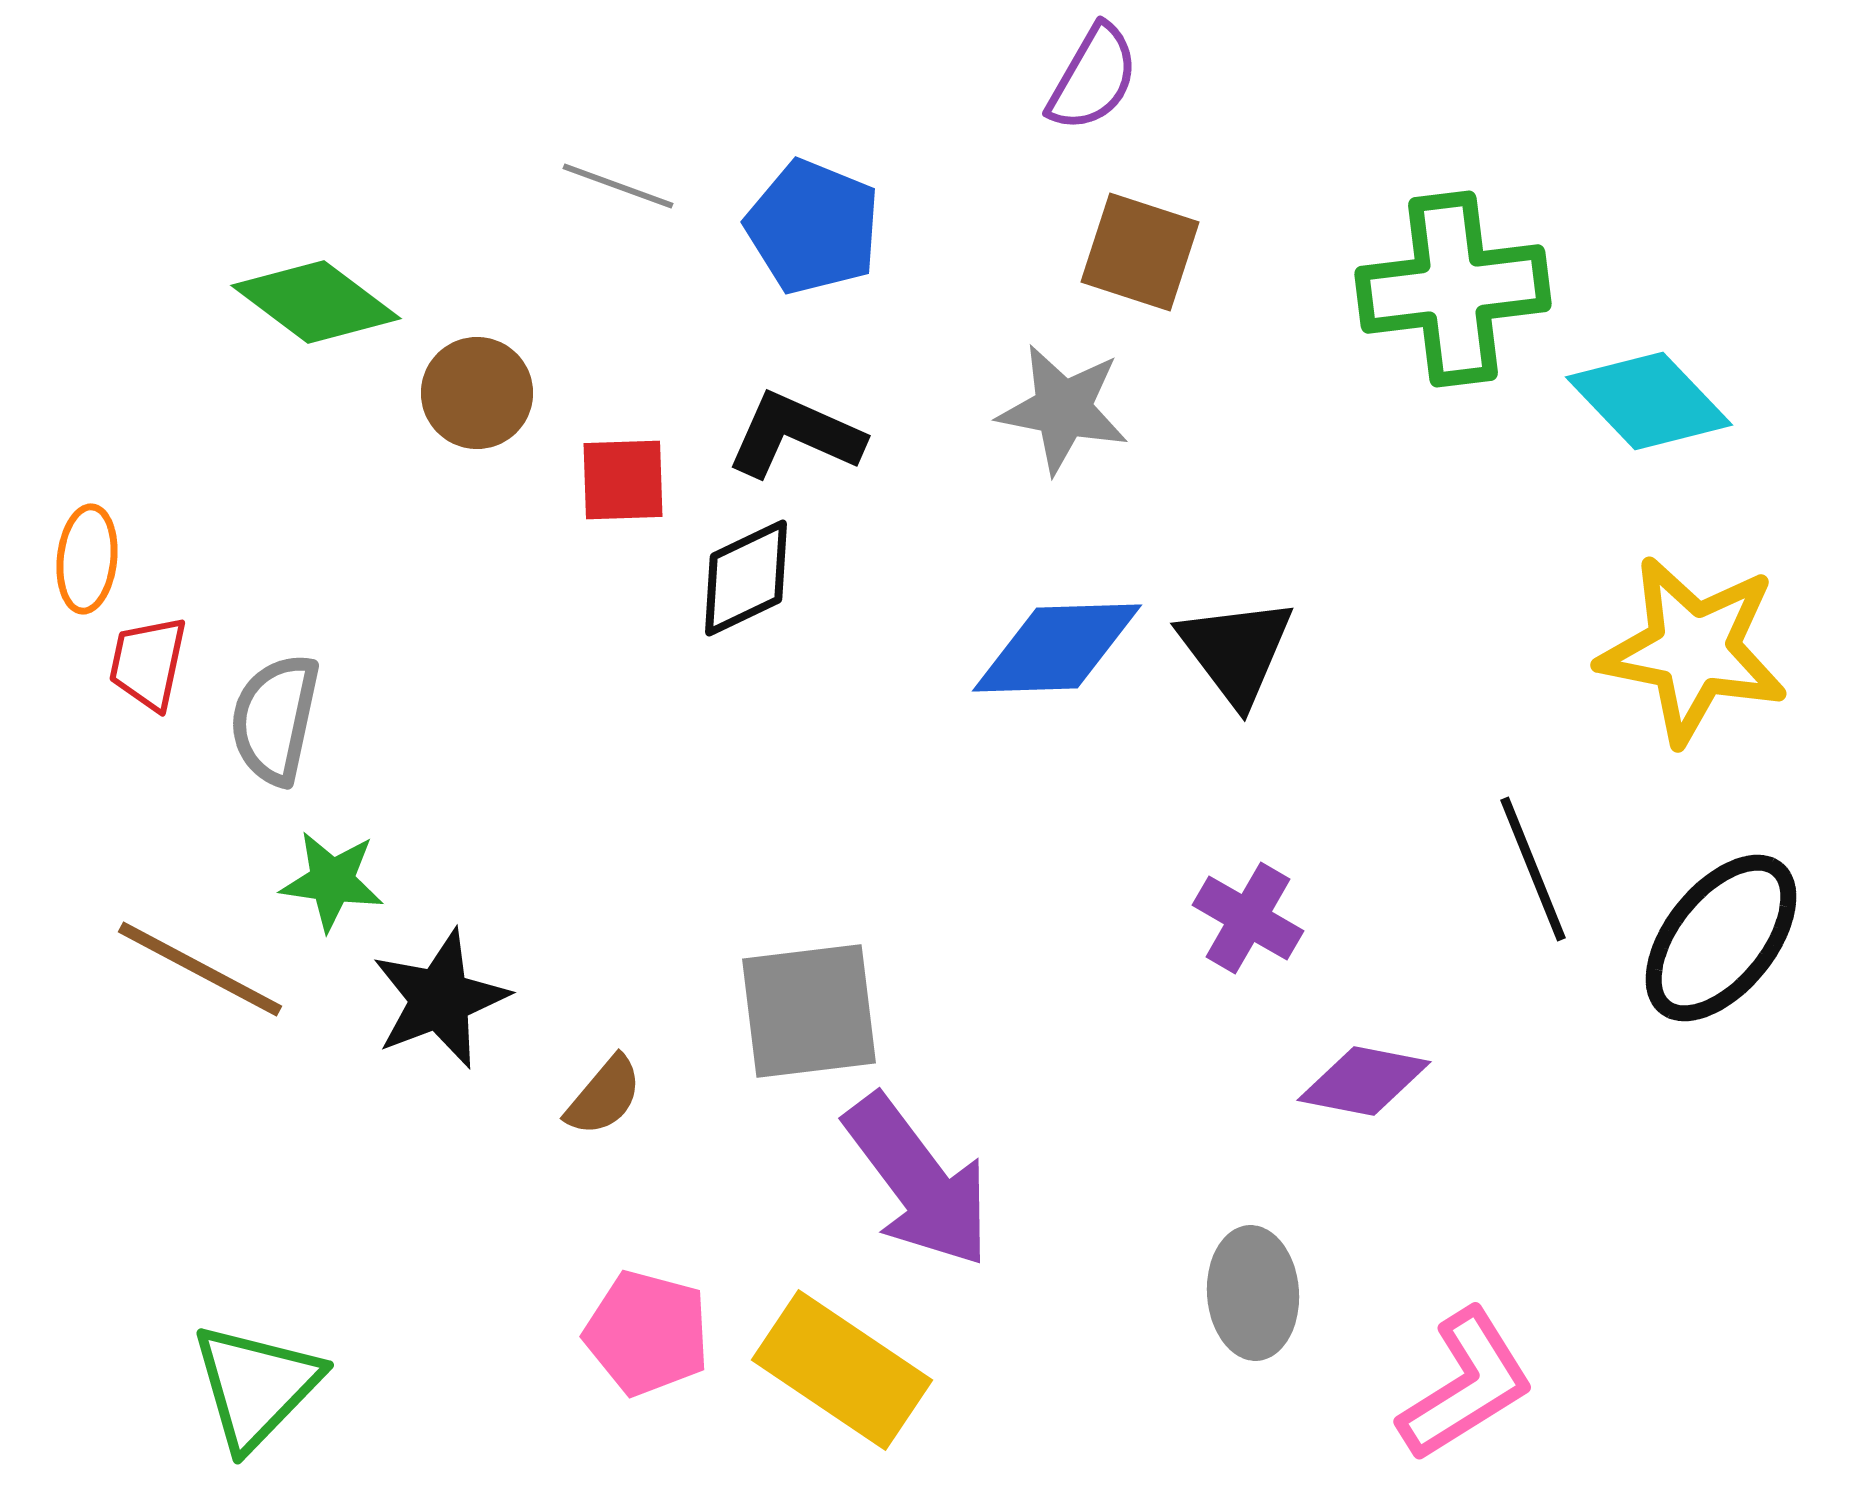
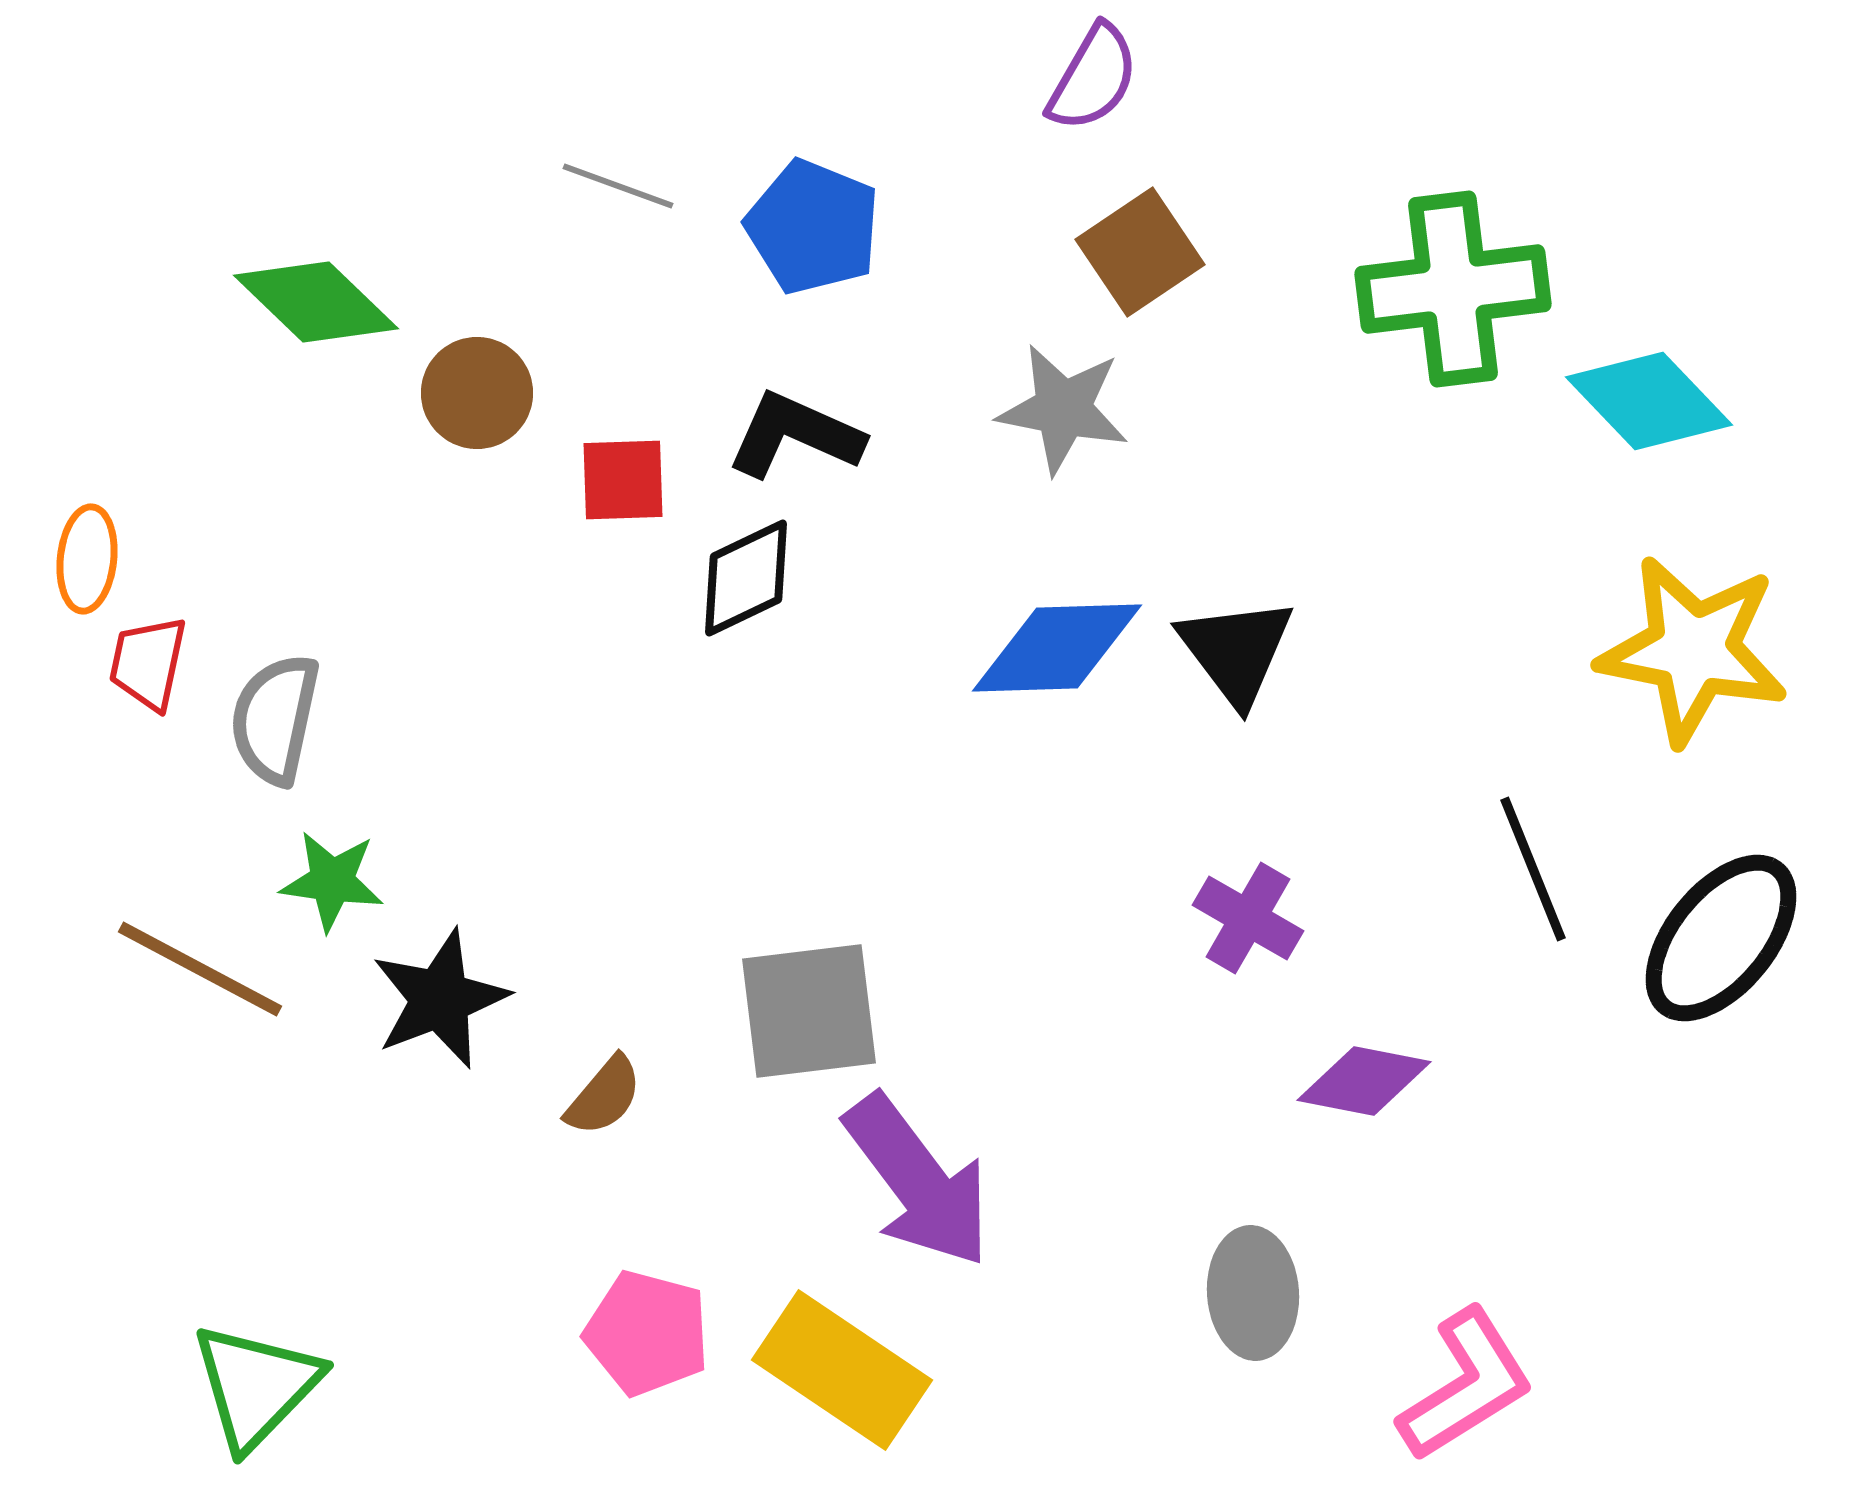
brown square: rotated 38 degrees clockwise
green diamond: rotated 7 degrees clockwise
